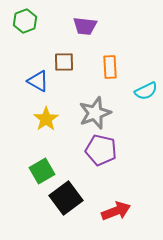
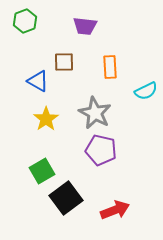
gray star: rotated 24 degrees counterclockwise
red arrow: moved 1 px left, 1 px up
